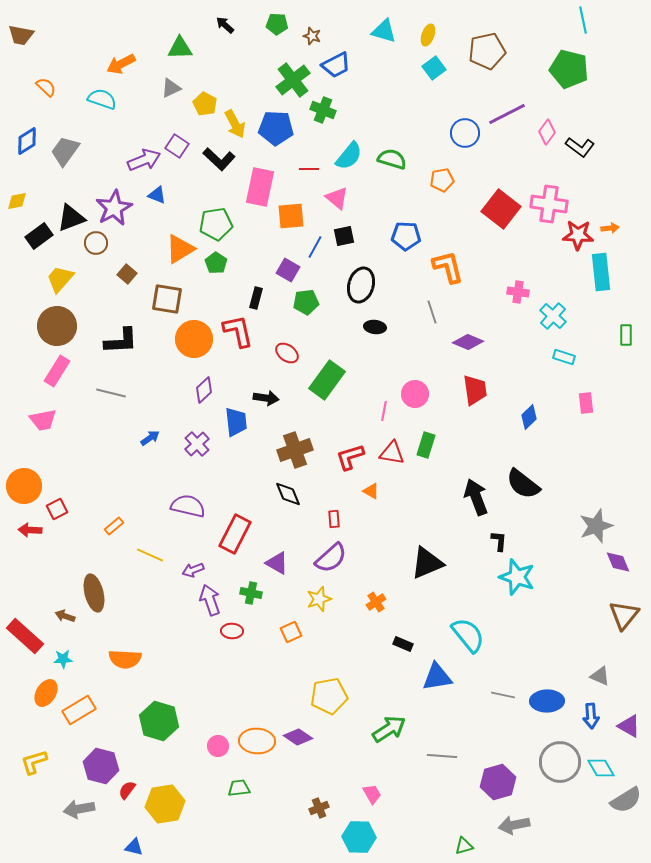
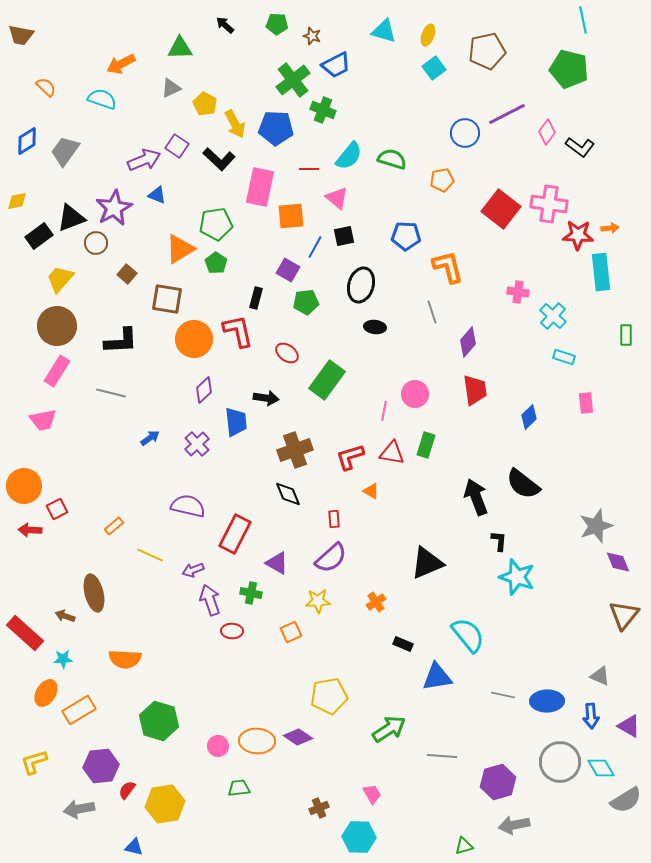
purple diamond at (468, 342): rotated 72 degrees counterclockwise
yellow star at (319, 599): moved 1 px left, 2 px down; rotated 15 degrees clockwise
red rectangle at (25, 636): moved 3 px up
purple hexagon at (101, 766): rotated 20 degrees counterclockwise
